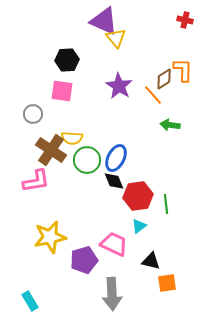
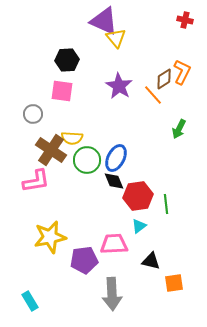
orange L-shape: moved 1 px left, 2 px down; rotated 25 degrees clockwise
green arrow: moved 9 px right, 4 px down; rotated 72 degrees counterclockwise
pink trapezoid: rotated 28 degrees counterclockwise
purple pentagon: rotated 8 degrees clockwise
orange square: moved 7 px right
